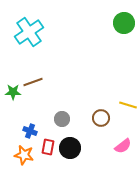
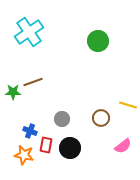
green circle: moved 26 px left, 18 px down
red rectangle: moved 2 px left, 2 px up
